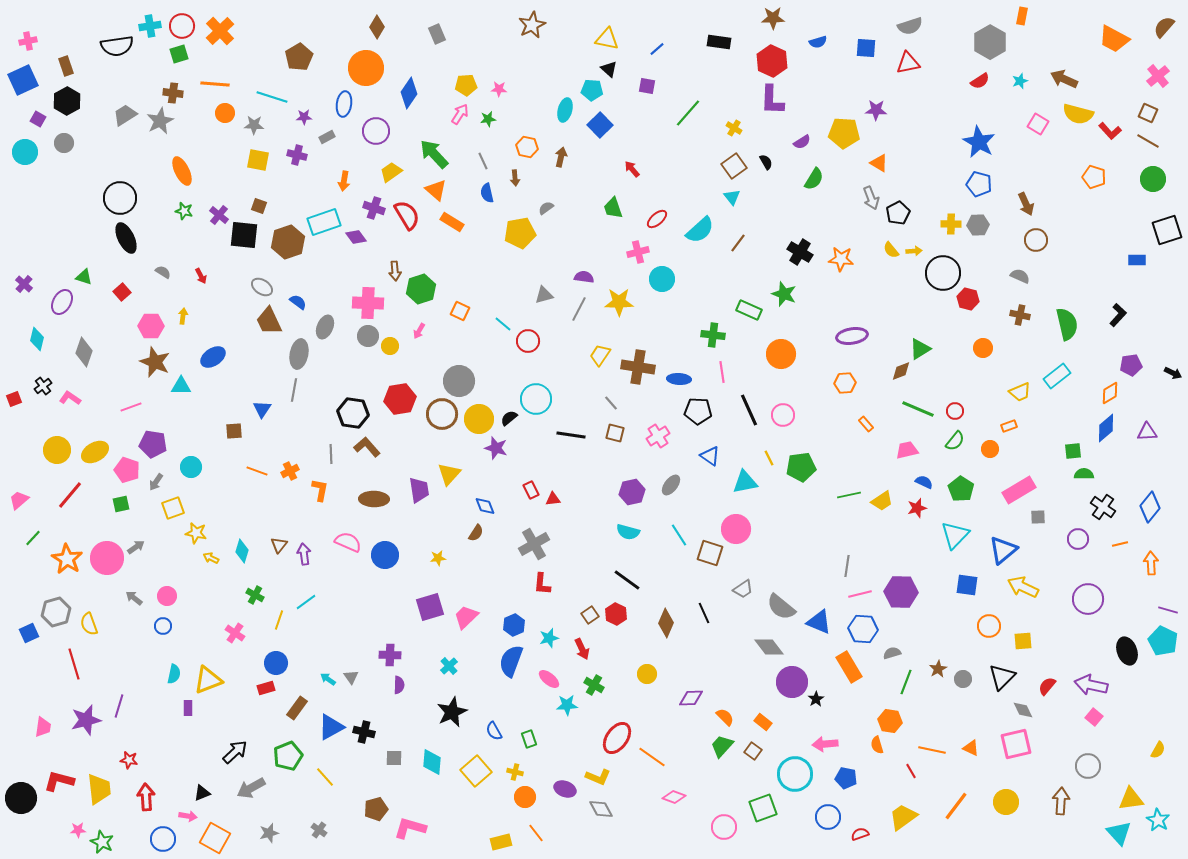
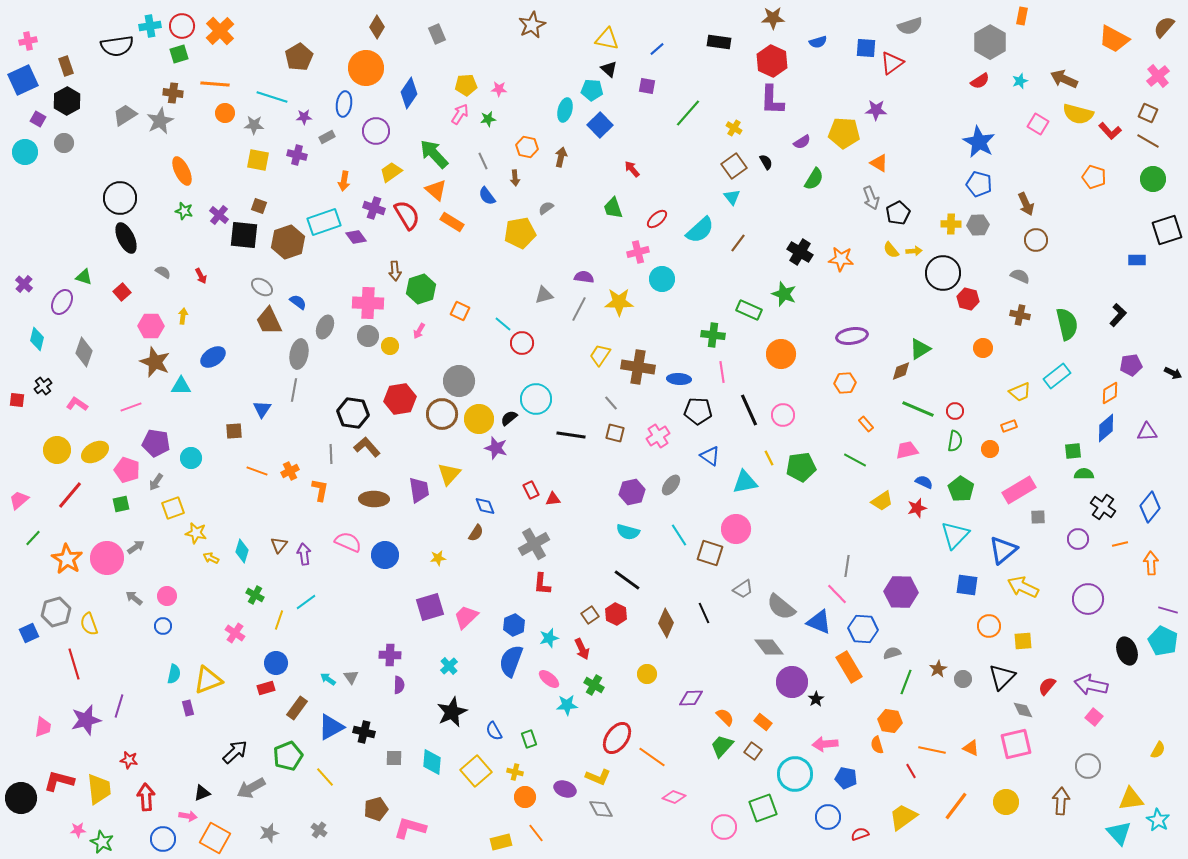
red triangle at (908, 63): moved 16 px left; rotated 25 degrees counterclockwise
blue semicircle at (487, 193): moved 3 px down; rotated 24 degrees counterclockwise
red circle at (528, 341): moved 6 px left, 2 px down
pink L-shape at (70, 398): moved 7 px right, 6 px down
red square at (14, 399): moved 3 px right, 1 px down; rotated 28 degrees clockwise
green semicircle at (955, 441): rotated 30 degrees counterclockwise
purple pentagon at (153, 444): moved 3 px right, 1 px up
cyan circle at (191, 467): moved 9 px up
green line at (849, 495): moved 6 px right, 35 px up; rotated 40 degrees clockwise
pink line at (860, 594): moved 23 px left; rotated 60 degrees clockwise
purple rectangle at (188, 708): rotated 14 degrees counterclockwise
